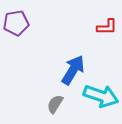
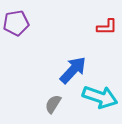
blue arrow: rotated 12 degrees clockwise
cyan arrow: moved 1 px left, 1 px down
gray semicircle: moved 2 px left
